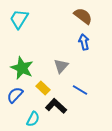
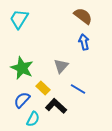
blue line: moved 2 px left, 1 px up
blue semicircle: moved 7 px right, 5 px down
